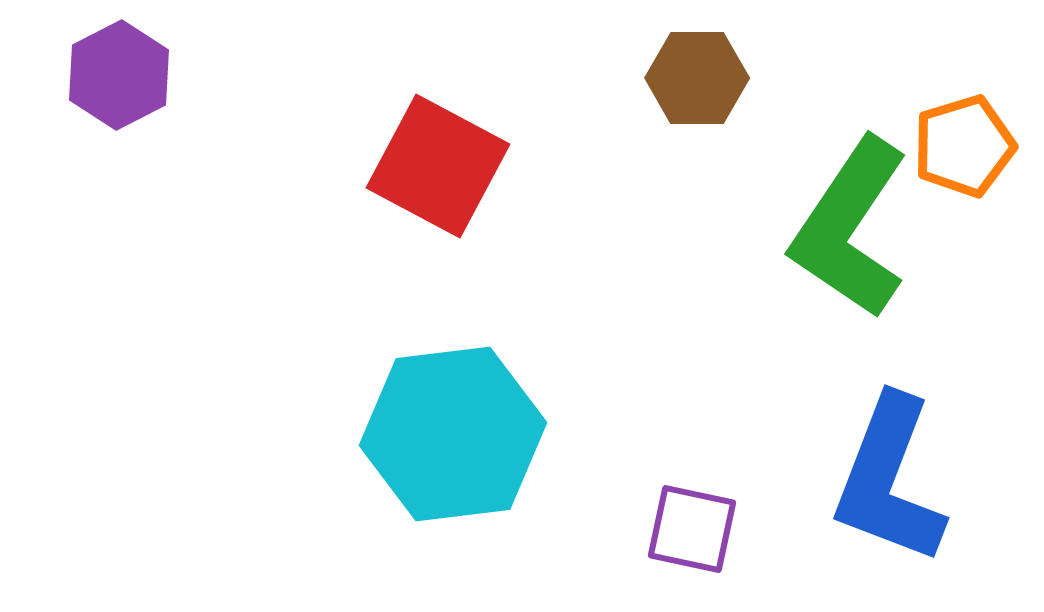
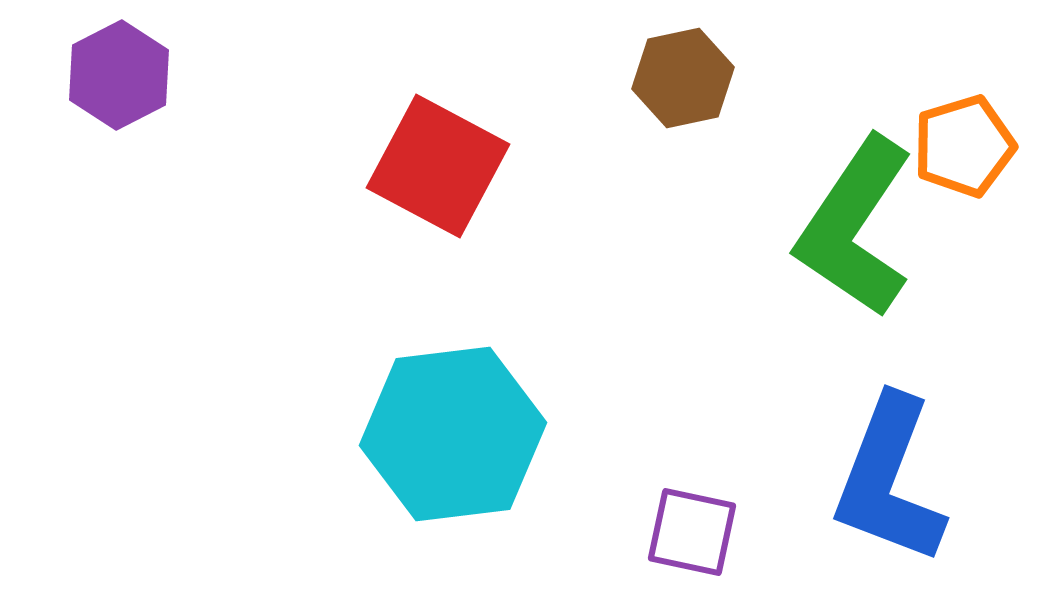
brown hexagon: moved 14 px left; rotated 12 degrees counterclockwise
green L-shape: moved 5 px right, 1 px up
purple square: moved 3 px down
